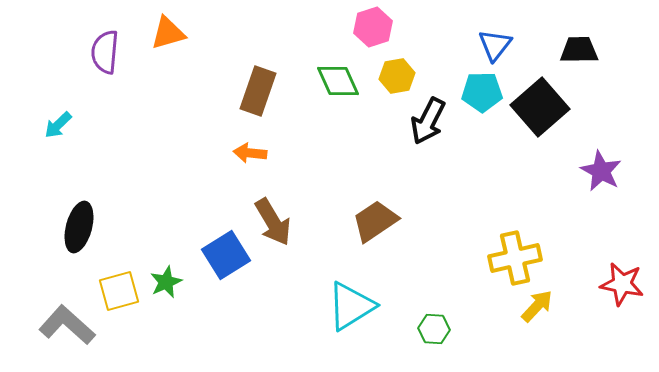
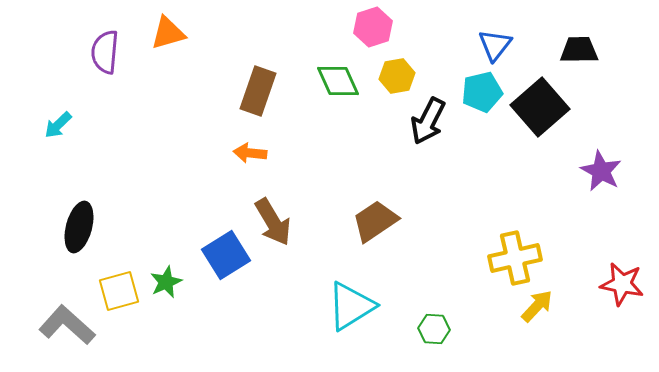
cyan pentagon: rotated 12 degrees counterclockwise
